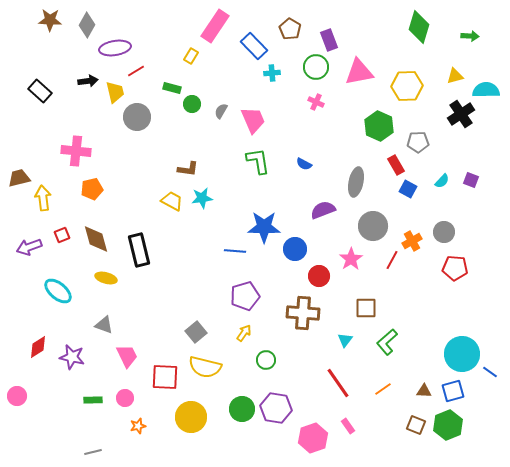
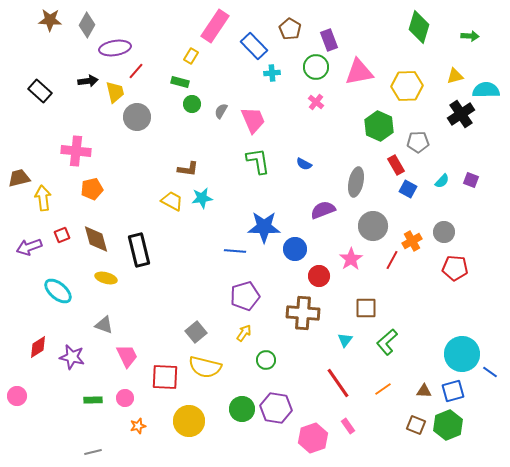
red line at (136, 71): rotated 18 degrees counterclockwise
green rectangle at (172, 88): moved 8 px right, 6 px up
pink cross at (316, 102): rotated 14 degrees clockwise
yellow circle at (191, 417): moved 2 px left, 4 px down
